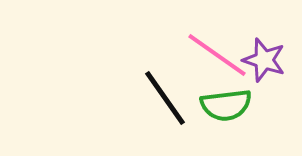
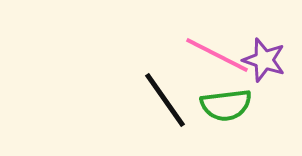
pink line: rotated 8 degrees counterclockwise
black line: moved 2 px down
